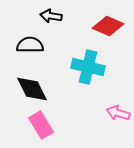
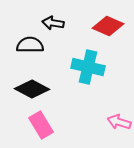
black arrow: moved 2 px right, 7 px down
black diamond: rotated 36 degrees counterclockwise
pink arrow: moved 1 px right, 9 px down
